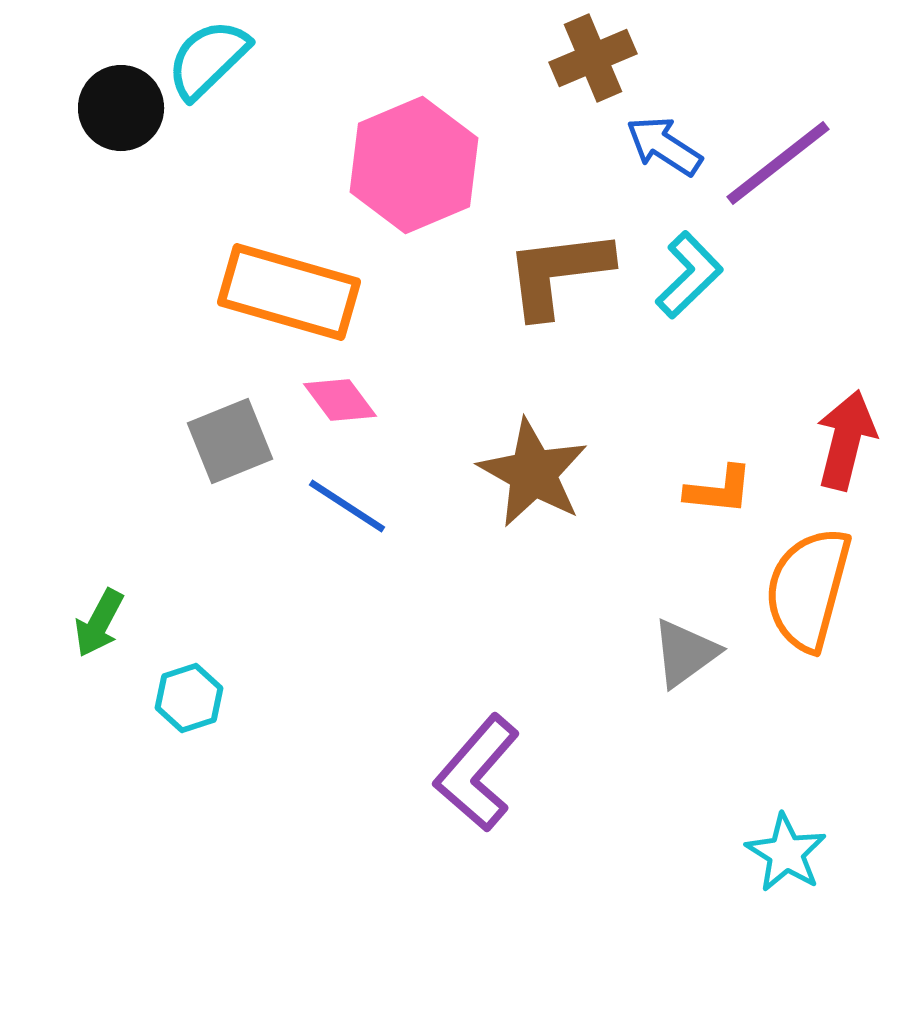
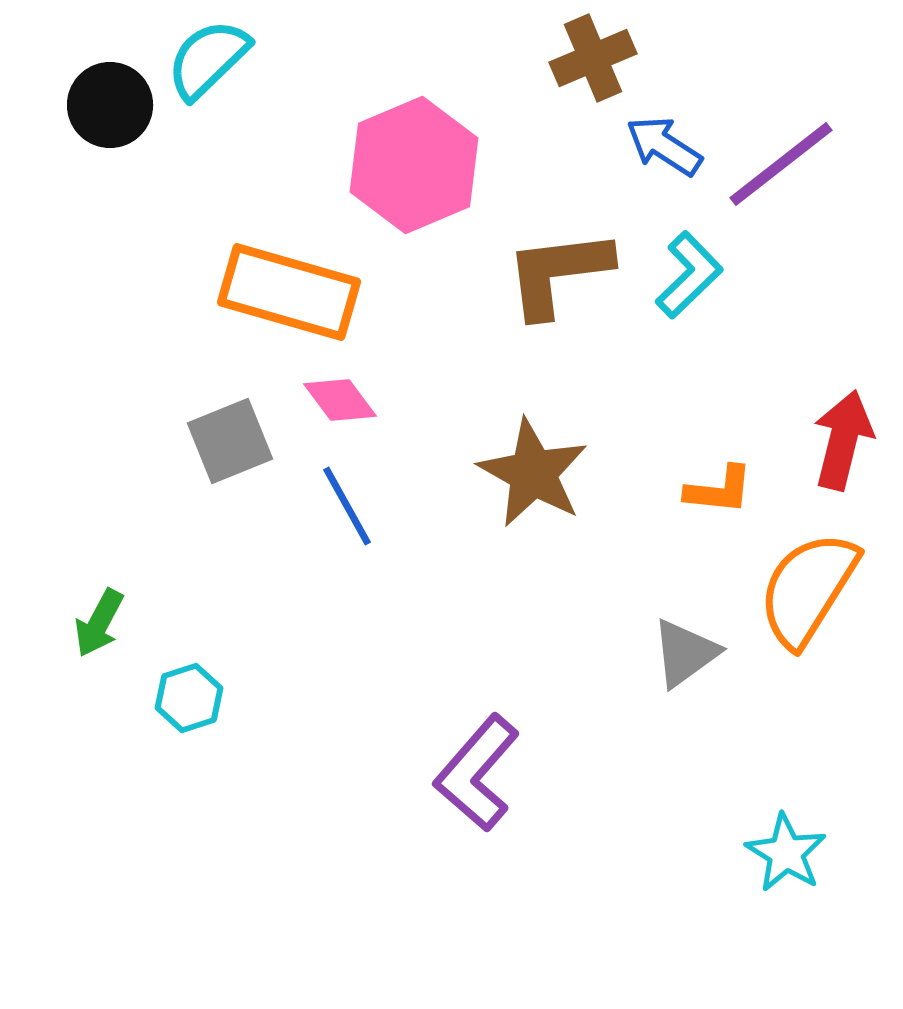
black circle: moved 11 px left, 3 px up
purple line: moved 3 px right, 1 px down
red arrow: moved 3 px left
blue line: rotated 28 degrees clockwise
orange semicircle: rotated 17 degrees clockwise
